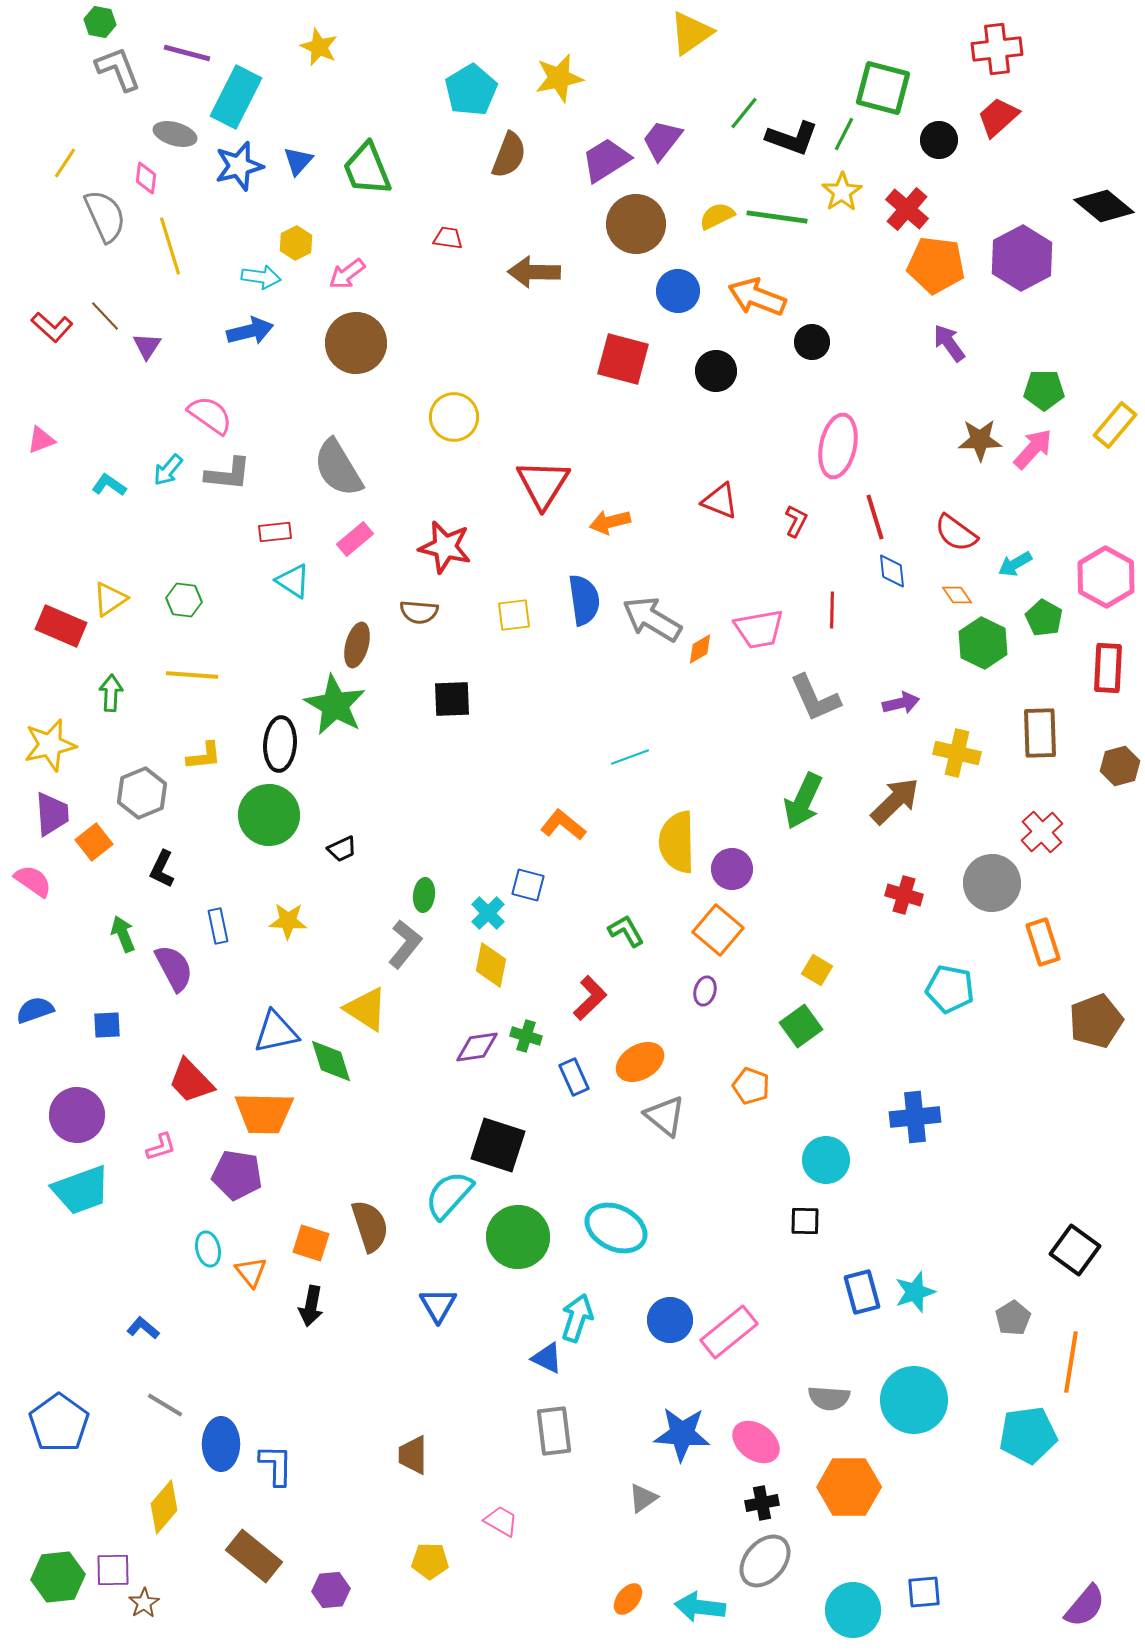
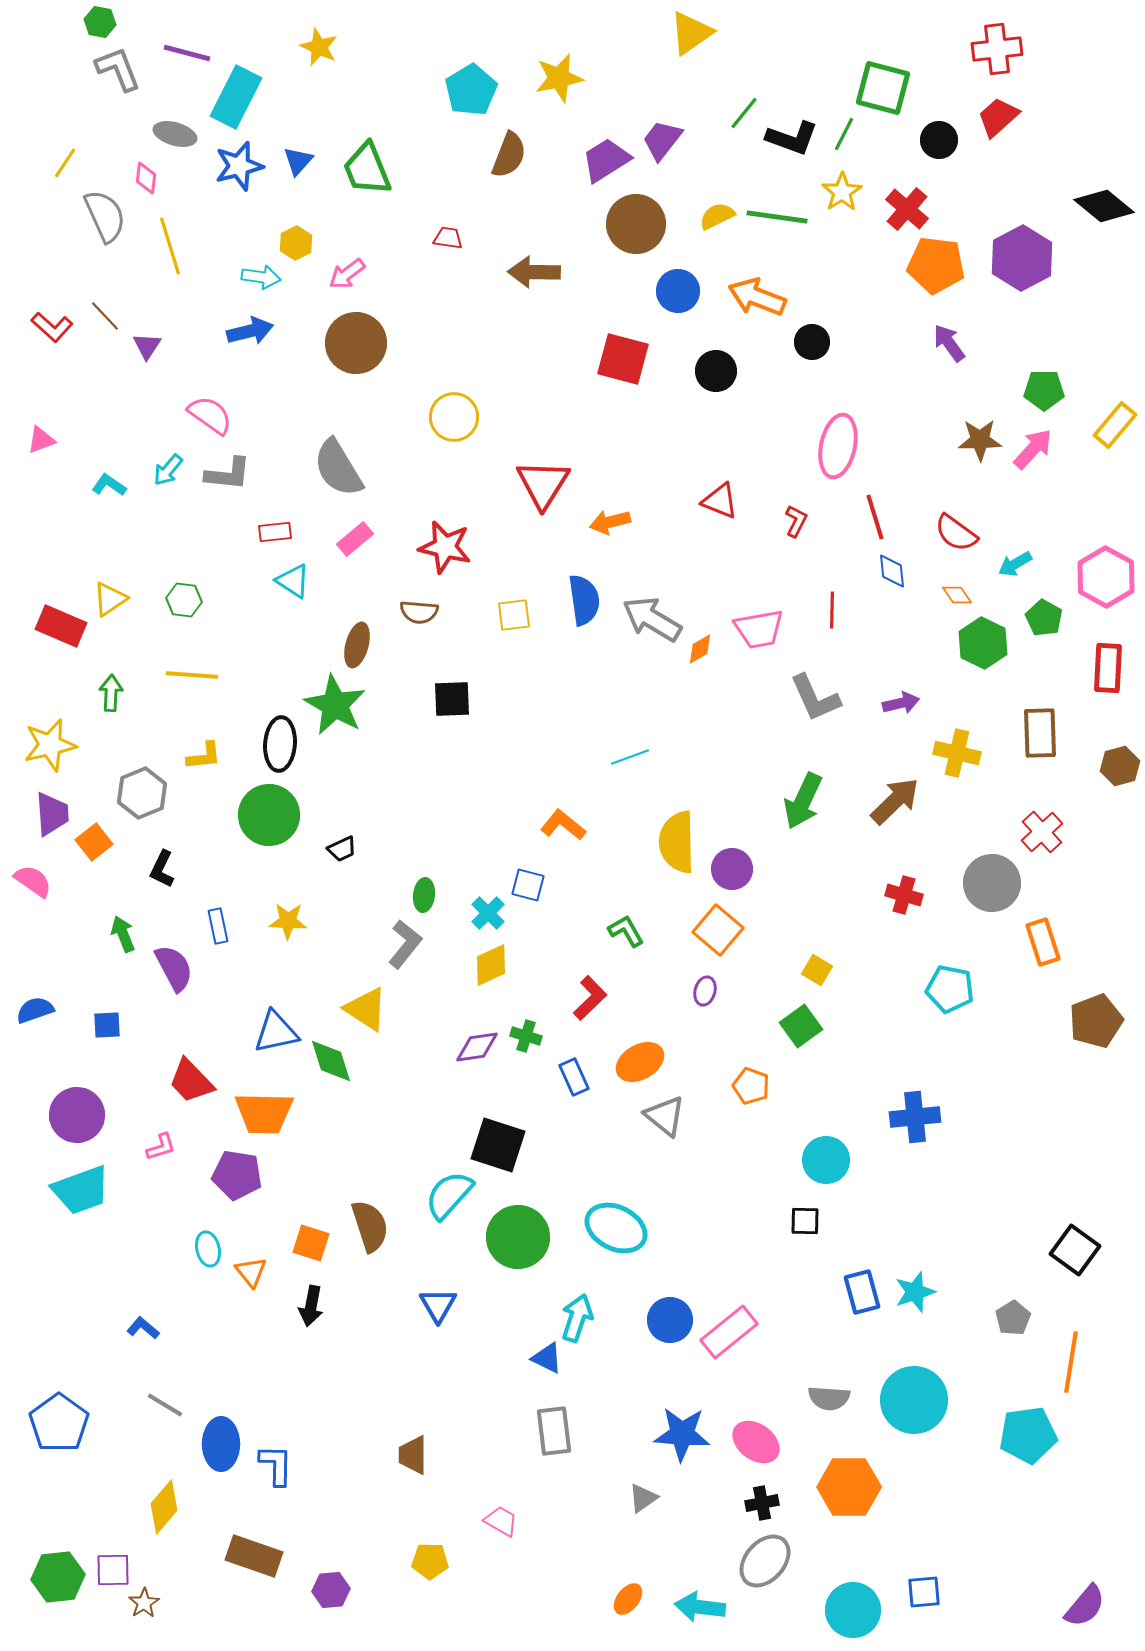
yellow diamond at (491, 965): rotated 54 degrees clockwise
brown rectangle at (254, 1556): rotated 20 degrees counterclockwise
